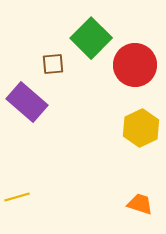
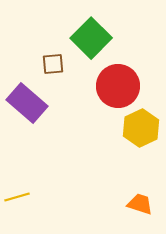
red circle: moved 17 px left, 21 px down
purple rectangle: moved 1 px down
